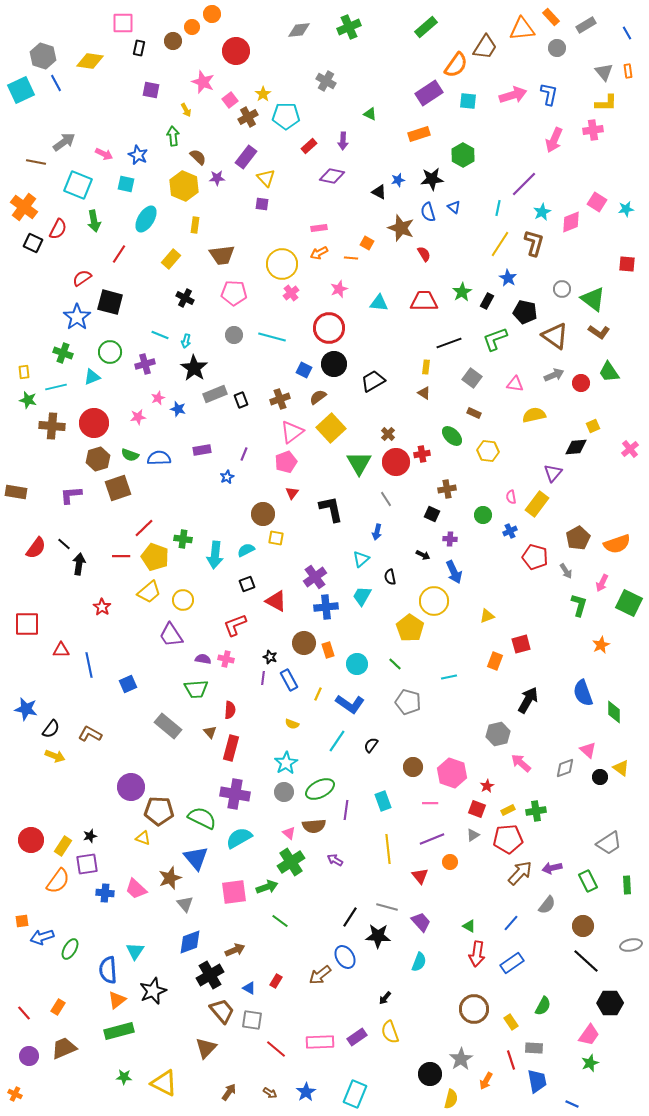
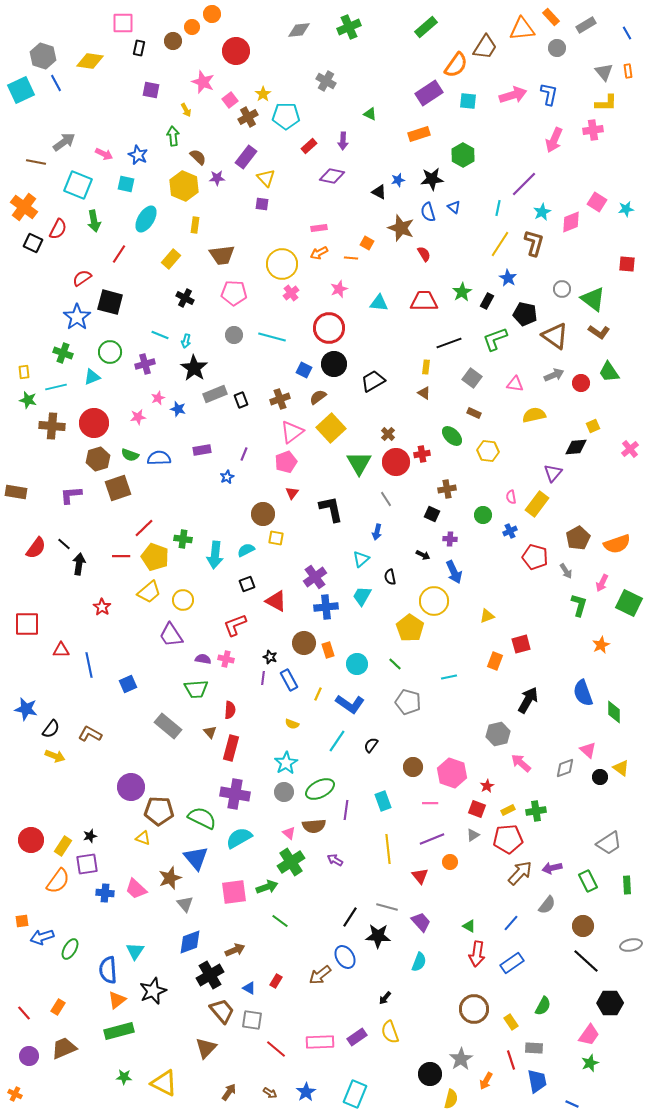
black pentagon at (525, 312): moved 2 px down
